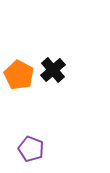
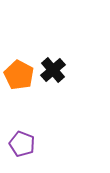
purple pentagon: moved 9 px left, 5 px up
